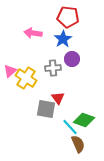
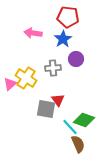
purple circle: moved 4 px right
pink triangle: moved 13 px down
red triangle: moved 2 px down
